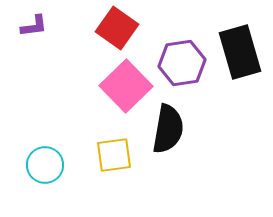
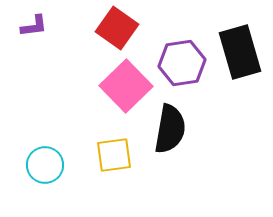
black semicircle: moved 2 px right
